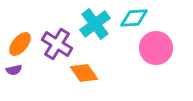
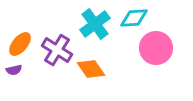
purple cross: moved 6 px down
orange diamond: moved 7 px right, 4 px up
